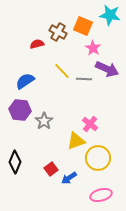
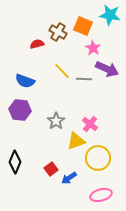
blue semicircle: rotated 126 degrees counterclockwise
gray star: moved 12 px right
